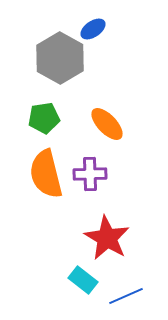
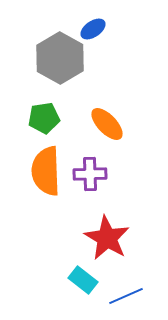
orange semicircle: moved 3 px up; rotated 12 degrees clockwise
